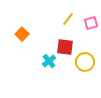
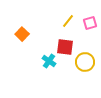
yellow line: moved 2 px down
pink square: moved 1 px left
cyan cross: rotated 16 degrees counterclockwise
